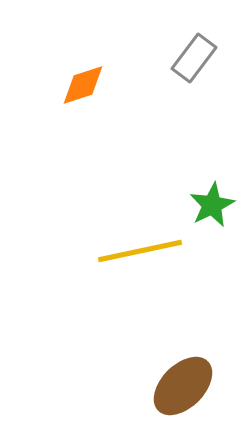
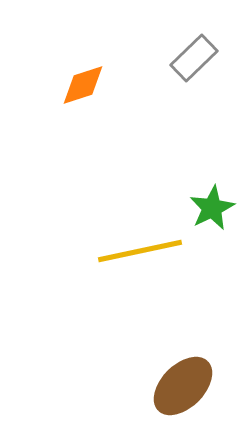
gray rectangle: rotated 9 degrees clockwise
green star: moved 3 px down
